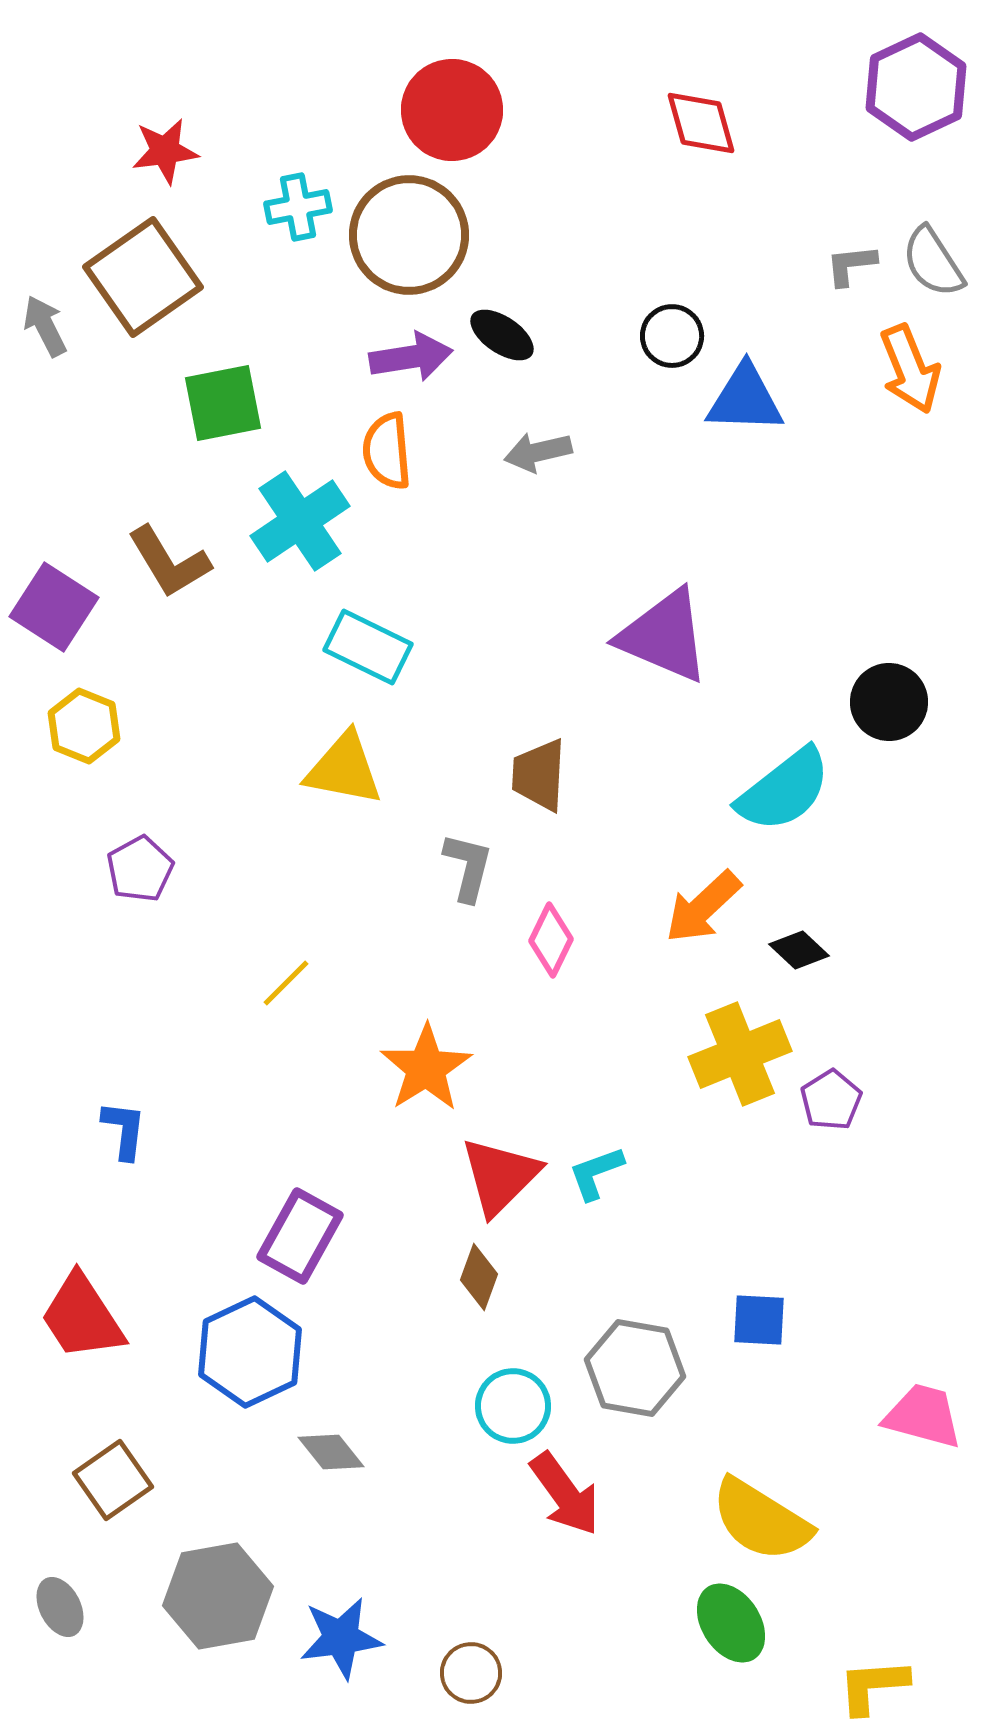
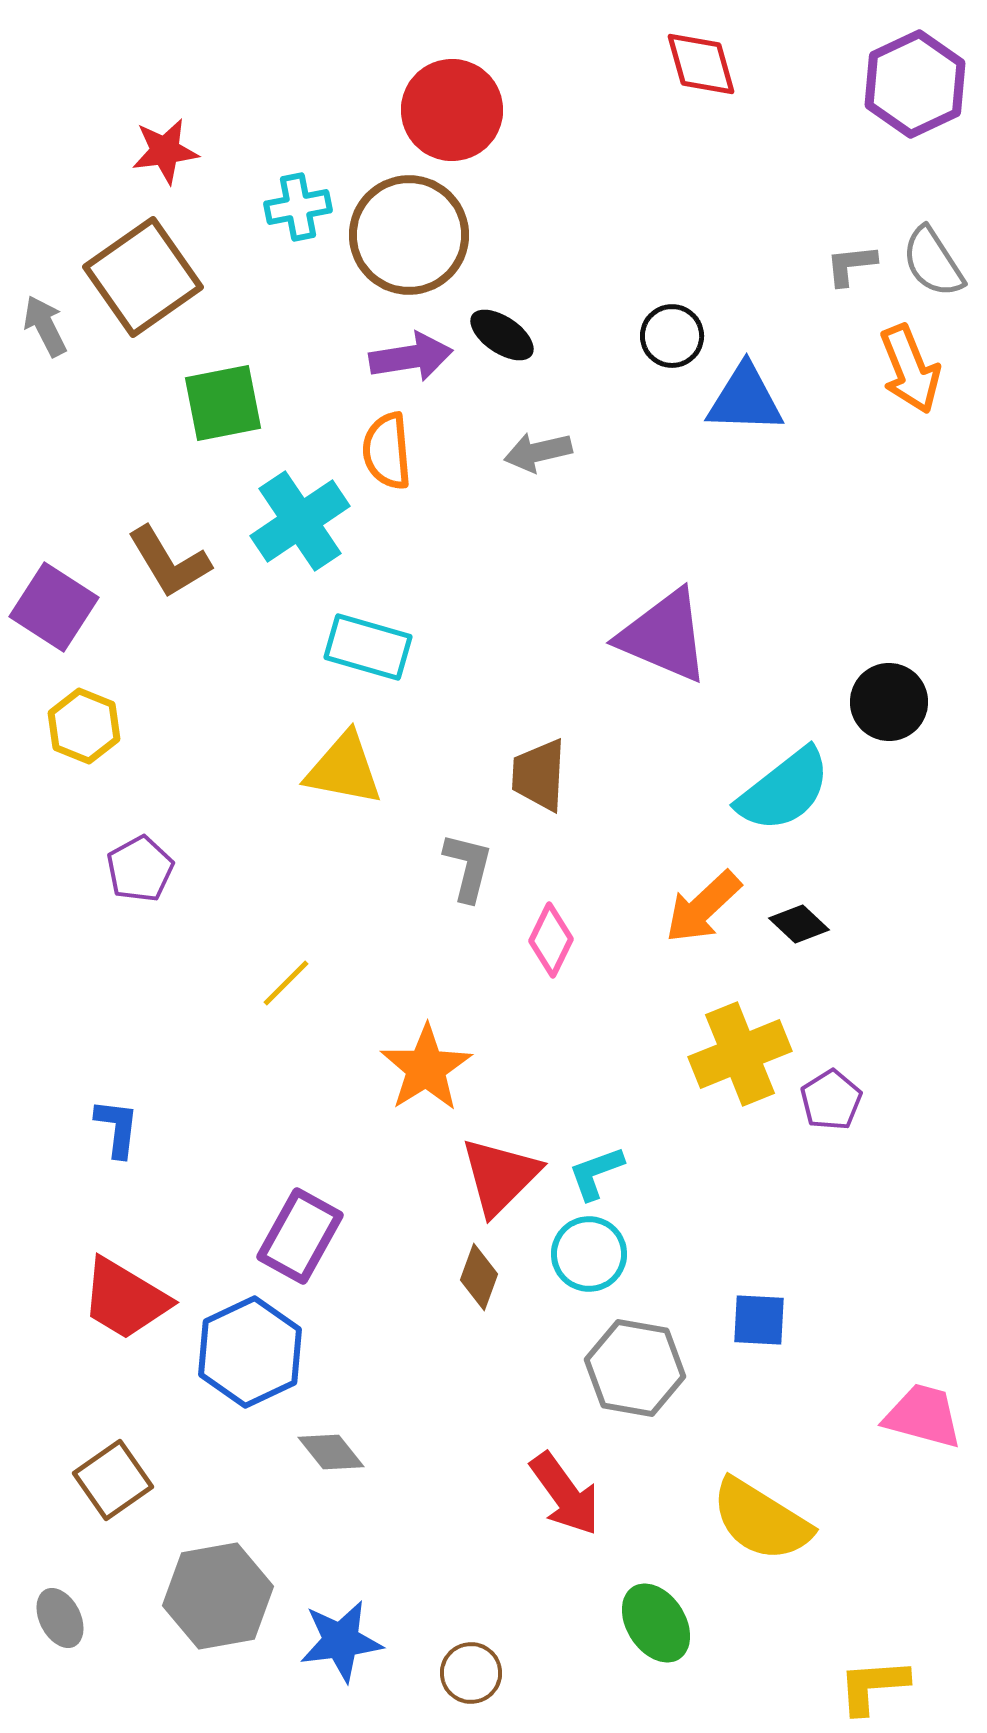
purple hexagon at (916, 87): moved 1 px left, 3 px up
red diamond at (701, 123): moved 59 px up
cyan rectangle at (368, 647): rotated 10 degrees counterclockwise
black diamond at (799, 950): moved 26 px up
blue L-shape at (124, 1130): moved 7 px left, 2 px up
red trapezoid at (82, 1317): moved 43 px right, 18 px up; rotated 26 degrees counterclockwise
cyan circle at (513, 1406): moved 76 px right, 152 px up
gray ellipse at (60, 1607): moved 11 px down
green ellipse at (731, 1623): moved 75 px left
blue star at (341, 1638): moved 3 px down
